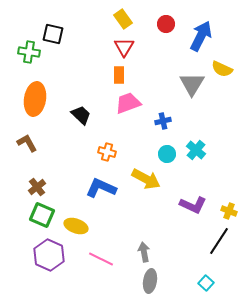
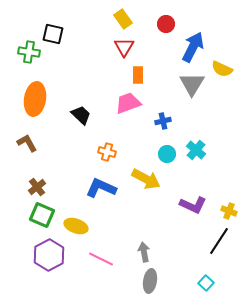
blue arrow: moved 8 px left, 11 px down
orange rectangle: moved 19 px right
purple hexagon: rotated 8 degrees clockwise
